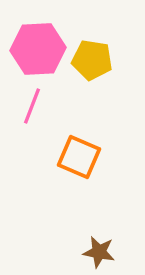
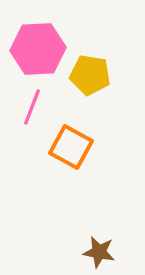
yellow pentagon: moved 2 px left, 15 px down
pink line: moved 1 px down
orange square: moved 8 px left, 10 px up; rotated 6 degrees clockwise
